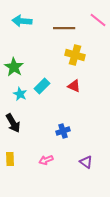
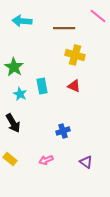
pink line: moved 4 px up
cyan rectangle: rotated 56 degrees counterclockwise
yellow rectangle: rotated 48 degrees counterclockwise
